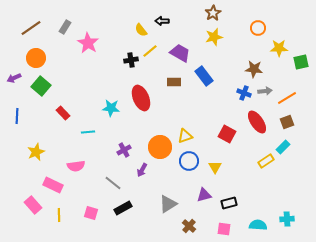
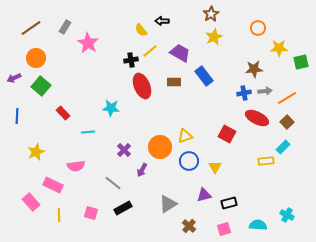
brown star at (213, 13): moved 2 px left, 1 px down
yellow star at (214, 37): rotated 12 degrees counterclockwise
brown star at (254, 69): rotated 12 degrees counterclockwise
blue cross at (244, 93): rotated 32 degrees counterclockwise
red ellipse at (141, 98): moved 1 px right, 12 px up
red ellipse at (257, 122): moved 4 px up; rotated 30 degrees counterclockwise
brown square at (287, 122): rotated 24 degrees counterclockwise
purple cross at (124, 150): rotated 16 degrees counterclockwise
yellow rectangle at (266, 161): rotated 28 degrees clockwise
pink rectangle at (33, 205): moved 2 px left, 3 px up
cyan cross at (287, 219): moved 4 px up; rotated 32 degrees clockwise
pink square at (224, 229): rotated 24 degrees counterclockwise
